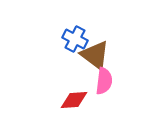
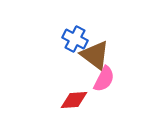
pink semicircle: moved 2 px up; rotated 20 degrees clockwise
